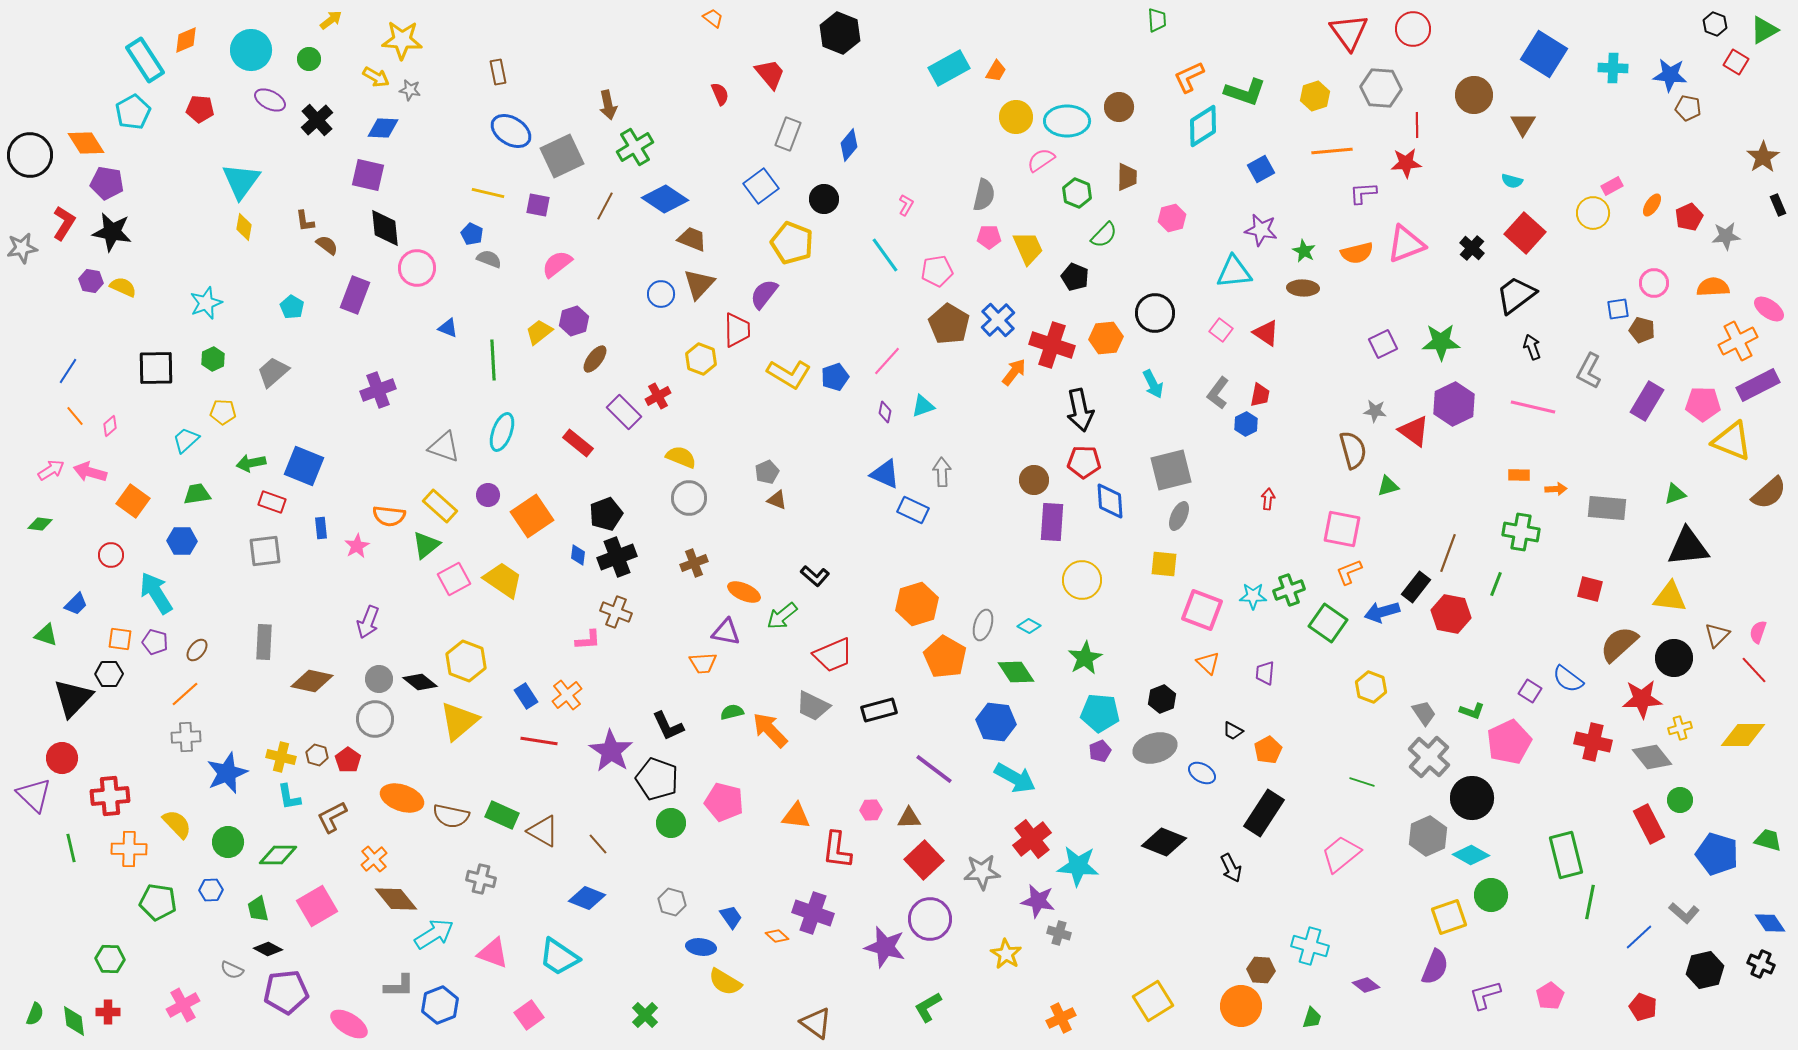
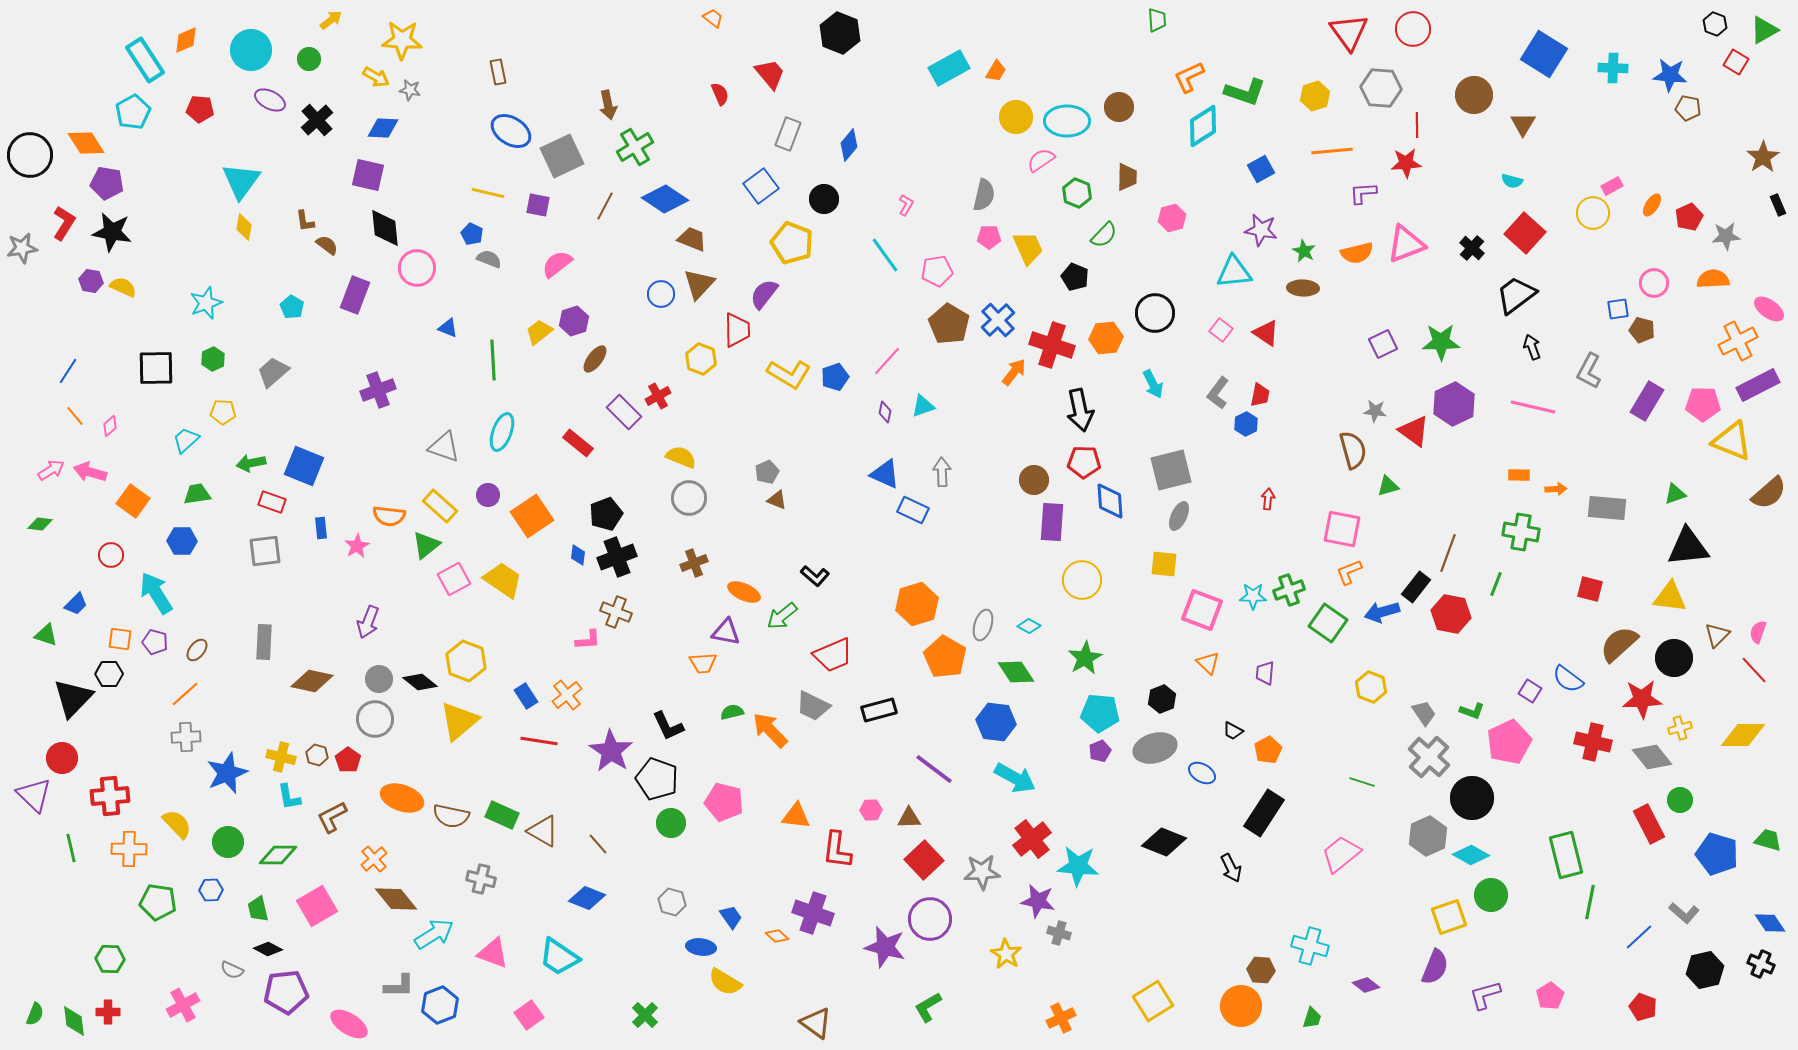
orange semicircle at (1713, 287): moved 8 px up
